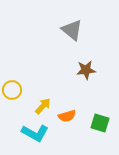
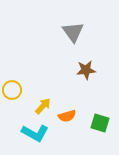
gray triangle: moved 1 px right, 2 px down; rotated 15 degrees clockwise
